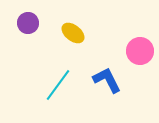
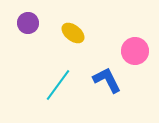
pink circle: moved 5 px left
